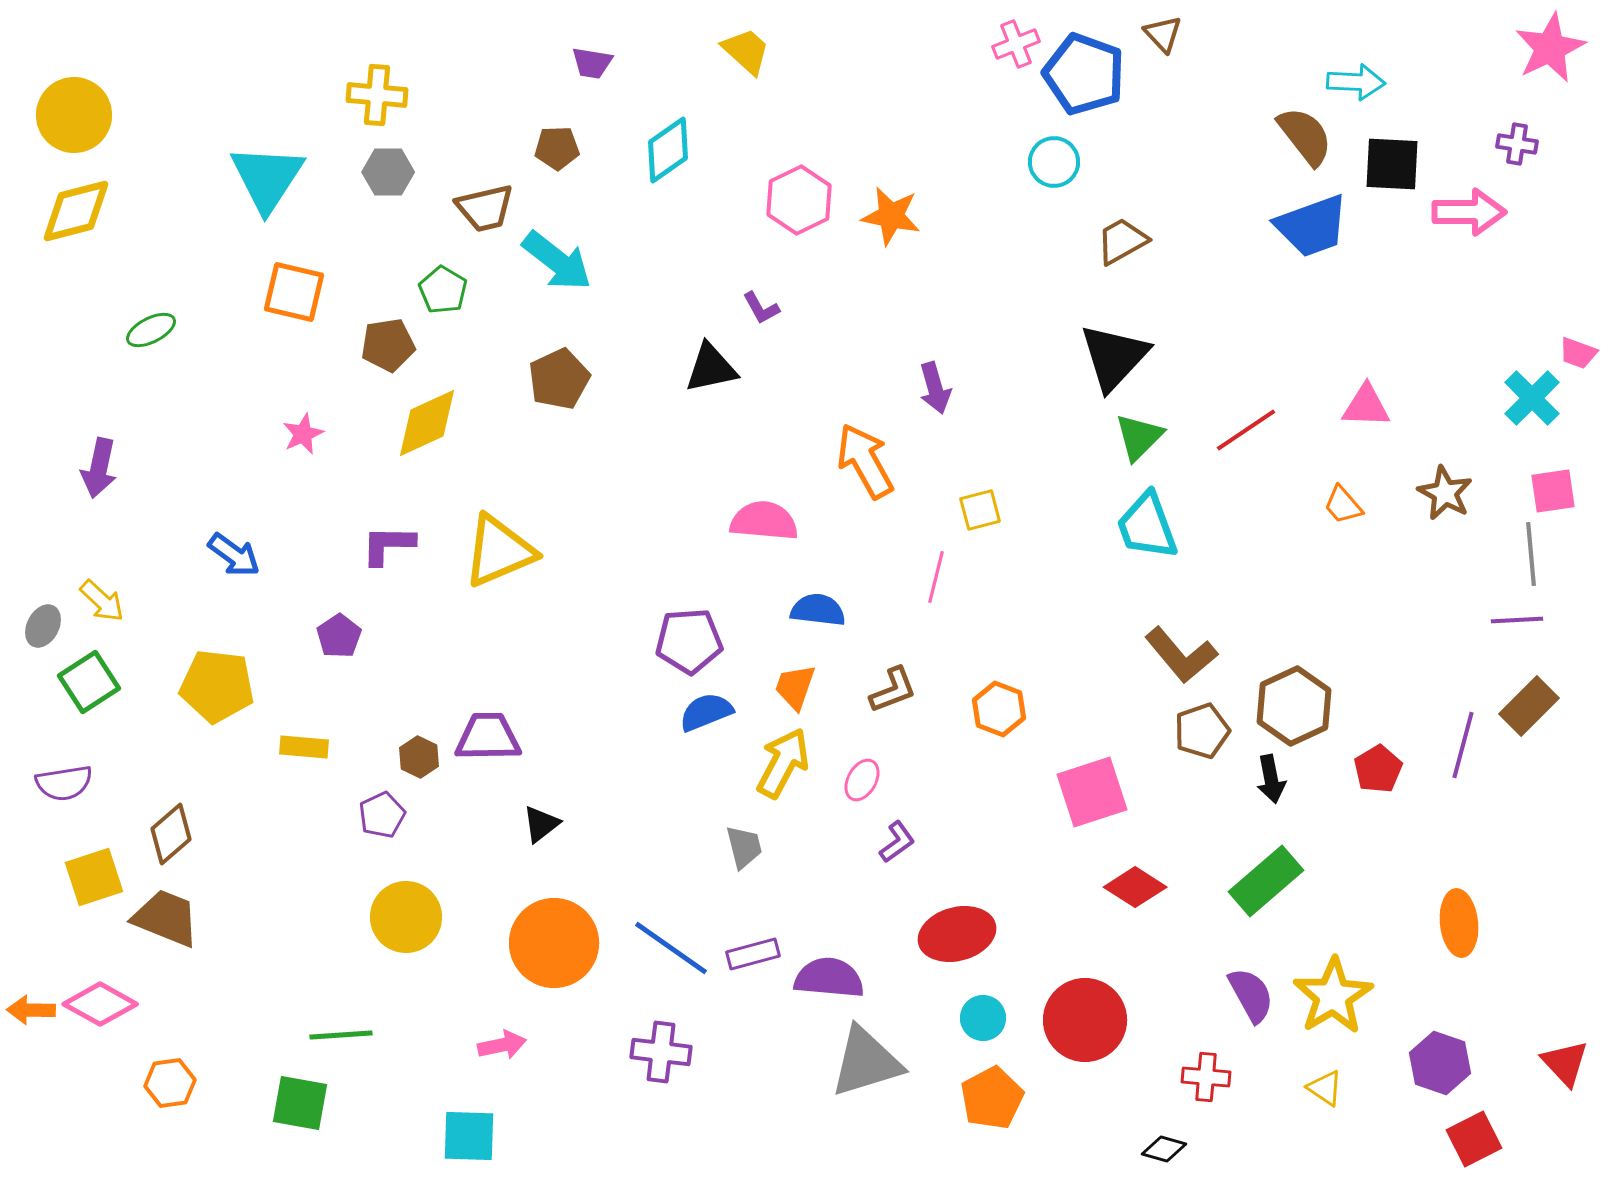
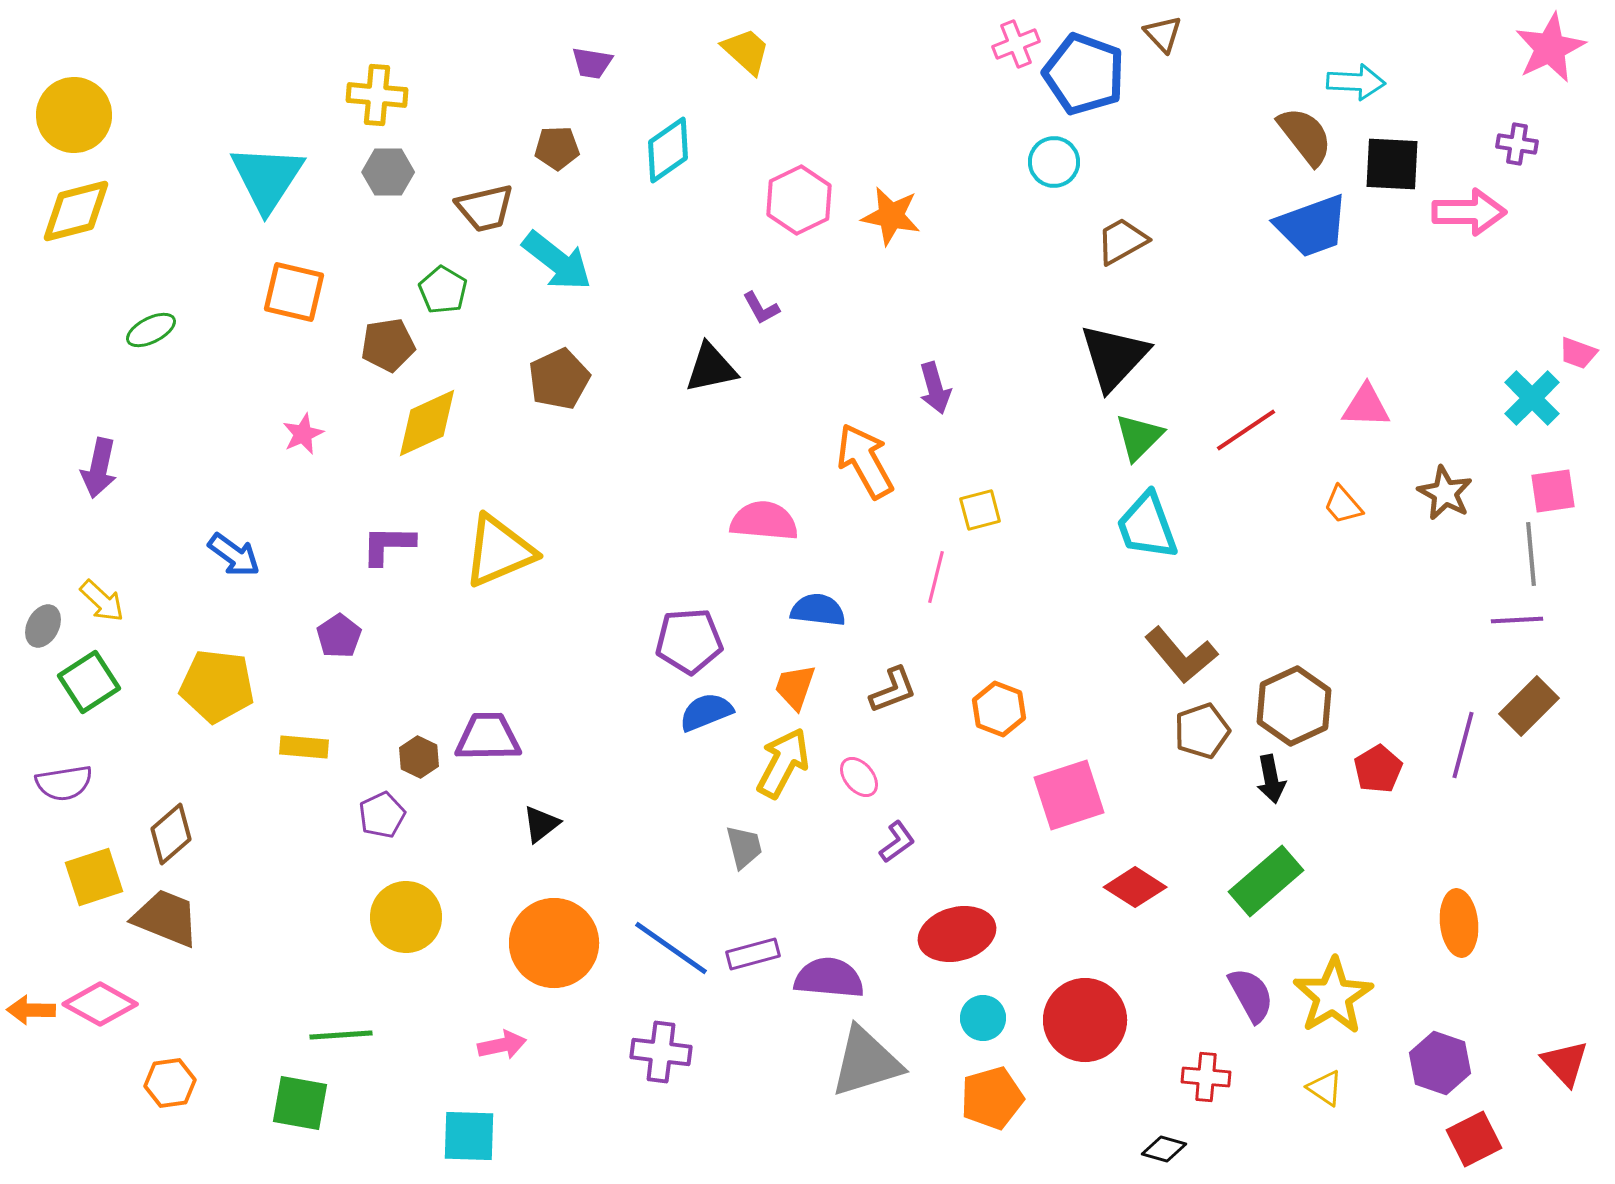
pink ellipse at (862, 780): moved 3 px left, 3 px up; rotated 69 degrees counterclockwise
pink square at (1092, 792): moved 23 px left, 3 px down
orange pentagon at (992, 1098): rotated 12 degrees clockwise
